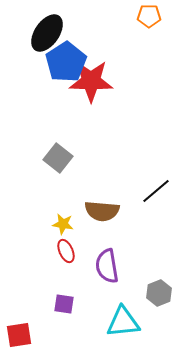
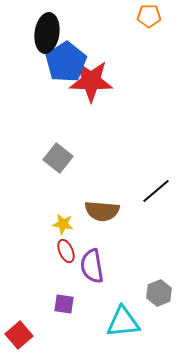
black ellipse: rotated 27 degrees counterclockwise
purple semicircle: moved 15 px left
red square: rotated 32 degrees counterclockwise
